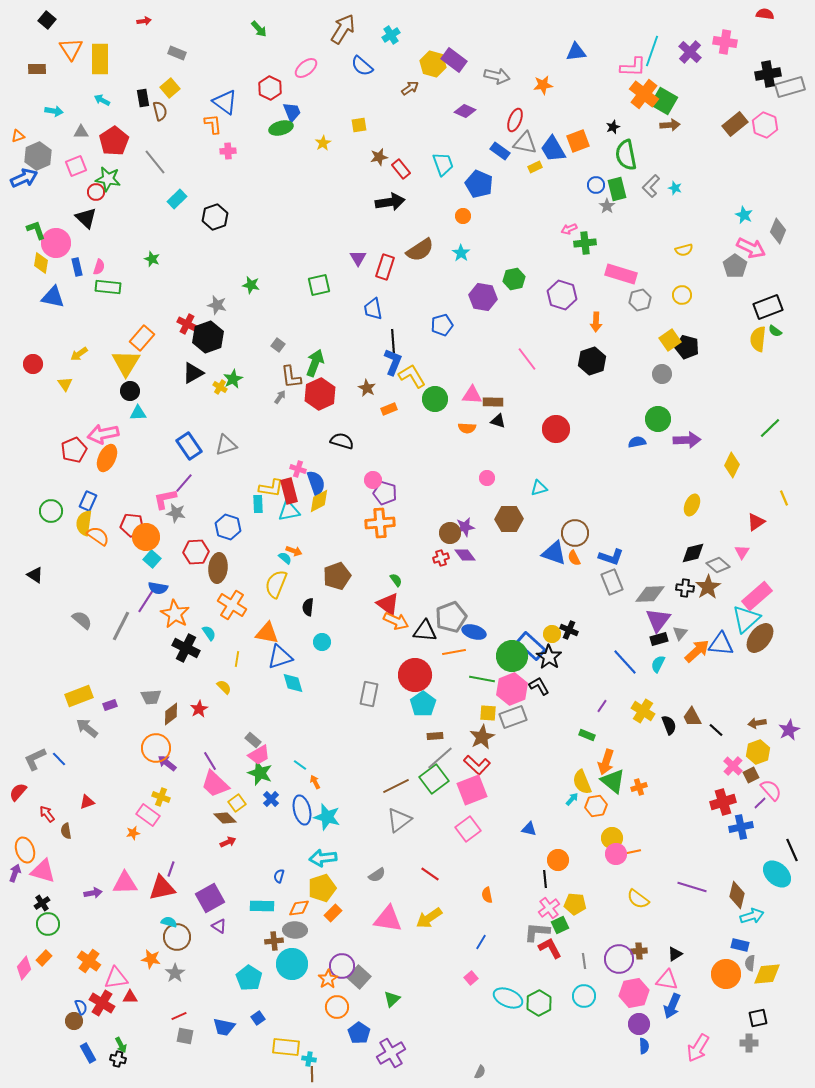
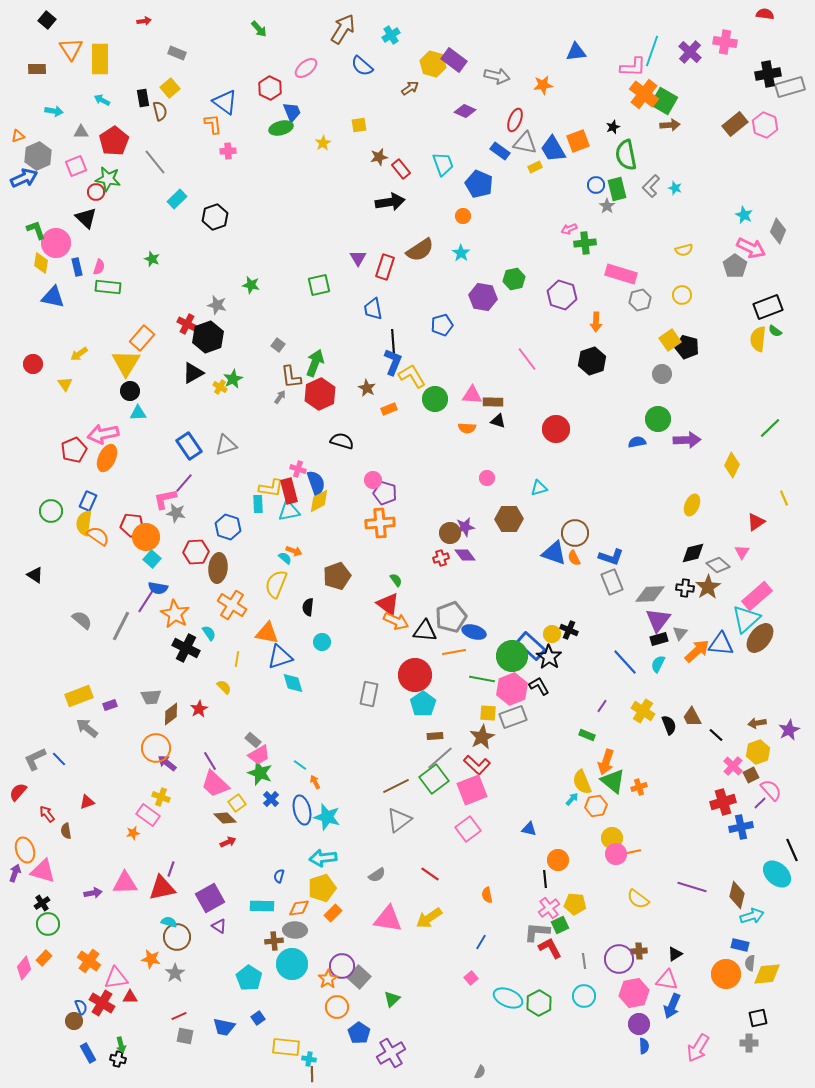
black line at (716, 730): moved 5 px down
green arrow at (121, 1045): rotated 14 degrees clockwise
